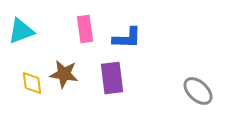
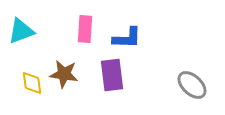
pink rectangle: rotated 12 degrees clockwise
purple rectangle: moved 3 px up
gray ellipse: moved 6 px left, 6 px up
